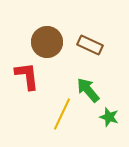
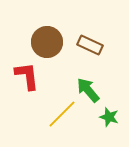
yellow line: rotated 20 degrees clockwise
